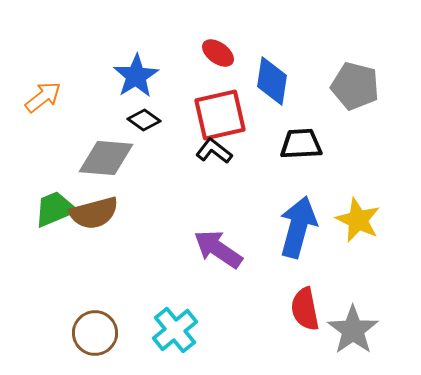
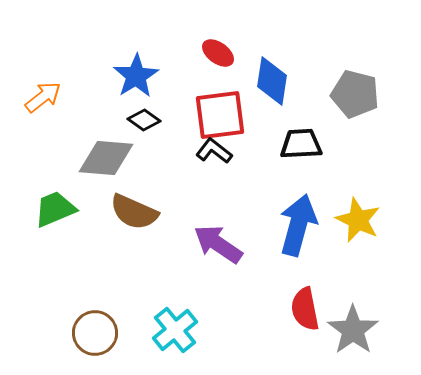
gray pentagon: moved 8 px down
red square: rotated 6 degrees clockwise
brown semicircle: moved 40 px right, 1 px up; rotated 39 degrees clockwise
blue arrow: moved 2 px up
purple arrow: moved 5 px up
